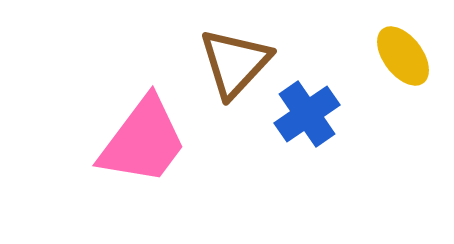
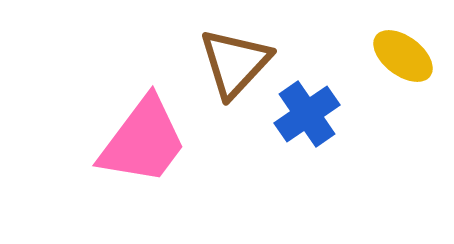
yellow ellipse: rotated 16 degrees counterclockwise
